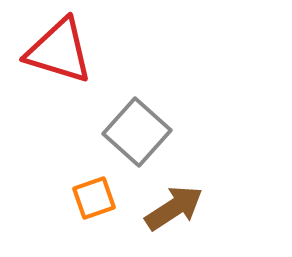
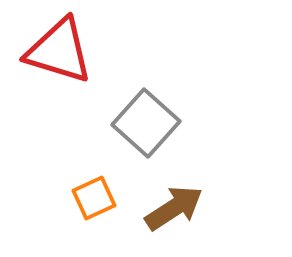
gray square: moved 9 px right, 9 px up
orange square: rotated 6 degrees counterclockwise
